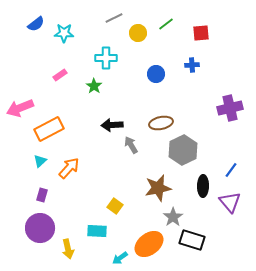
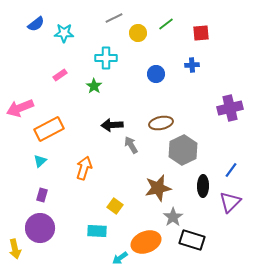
orange arrow: moved 15 px right; rotated 25 degrees counterclockwise
purple triangle: rotated 25 degrees clockwise
orange ellipse: moved 3 px left, 2 px up; rotated 16 degrees clockwise
yellow arrow: moved 53 px left
